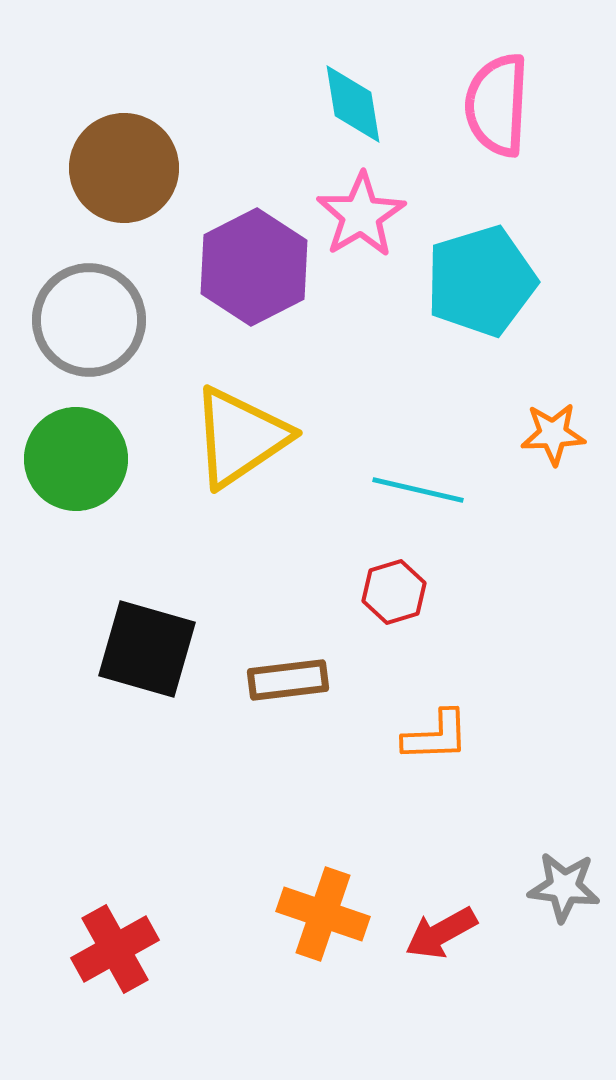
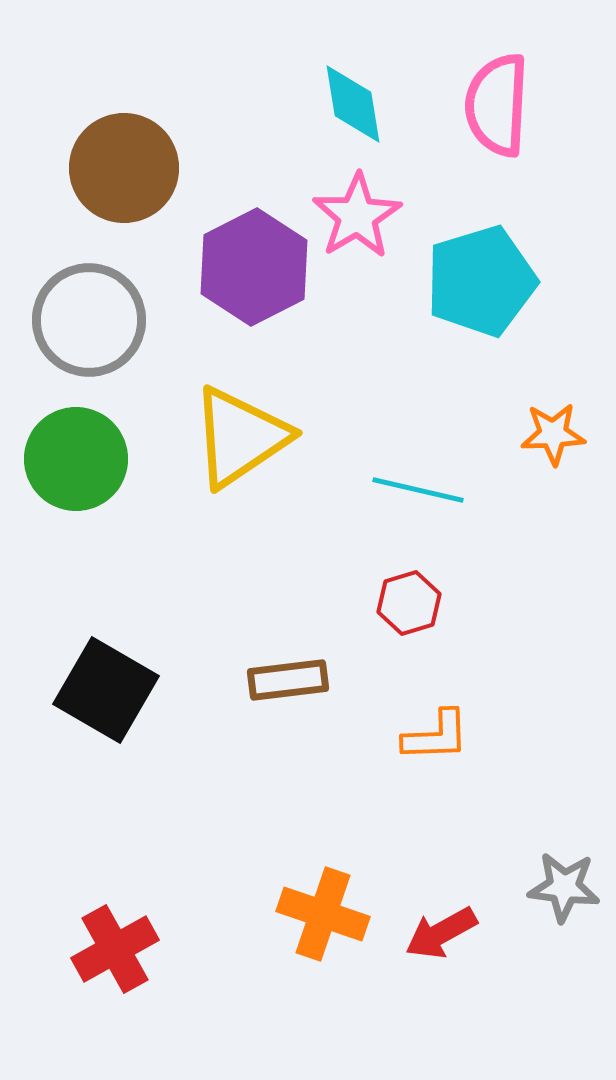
pink star: moved 4 px left, 1 px down
red hexagon: moved 15 px right, 11 px down
black square: moved 41 px left, 41 px down; rotated 14 degrees clockwise
